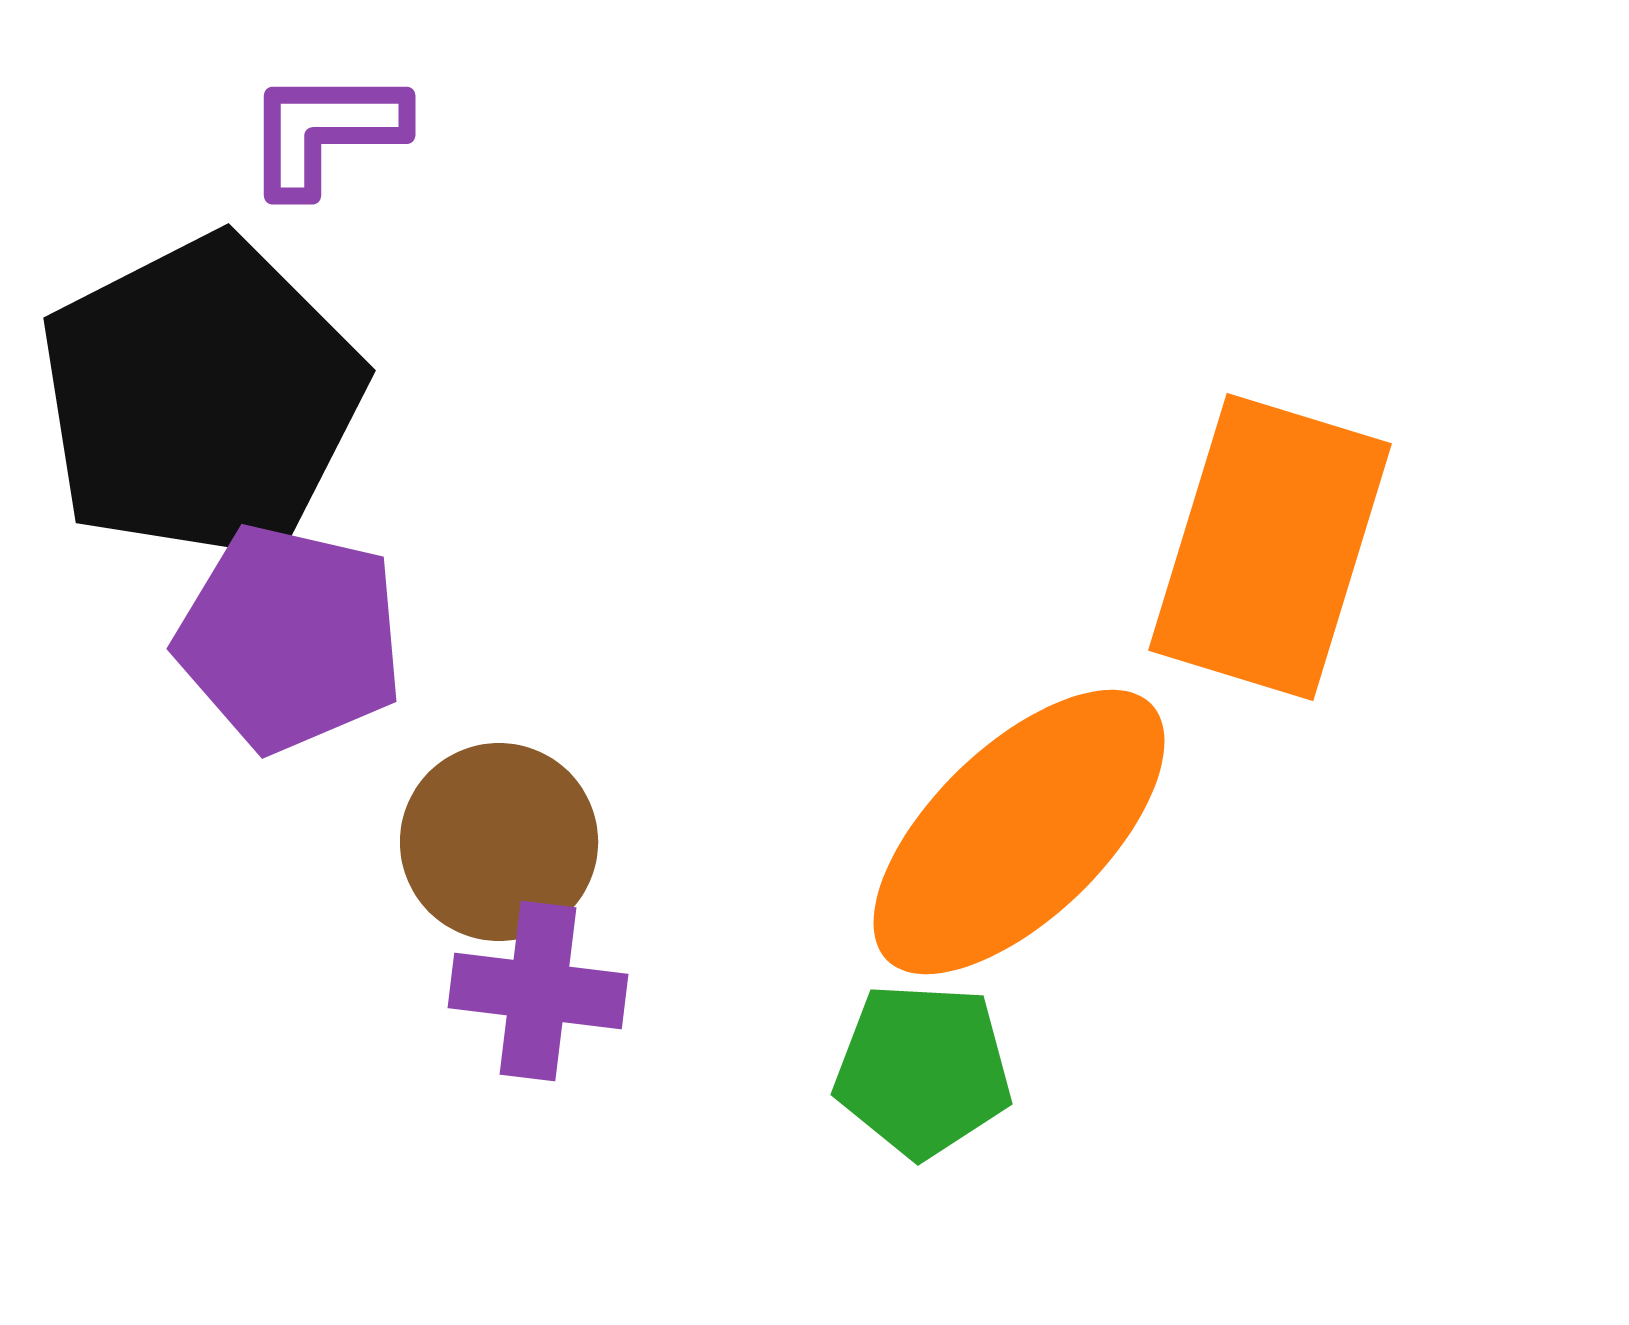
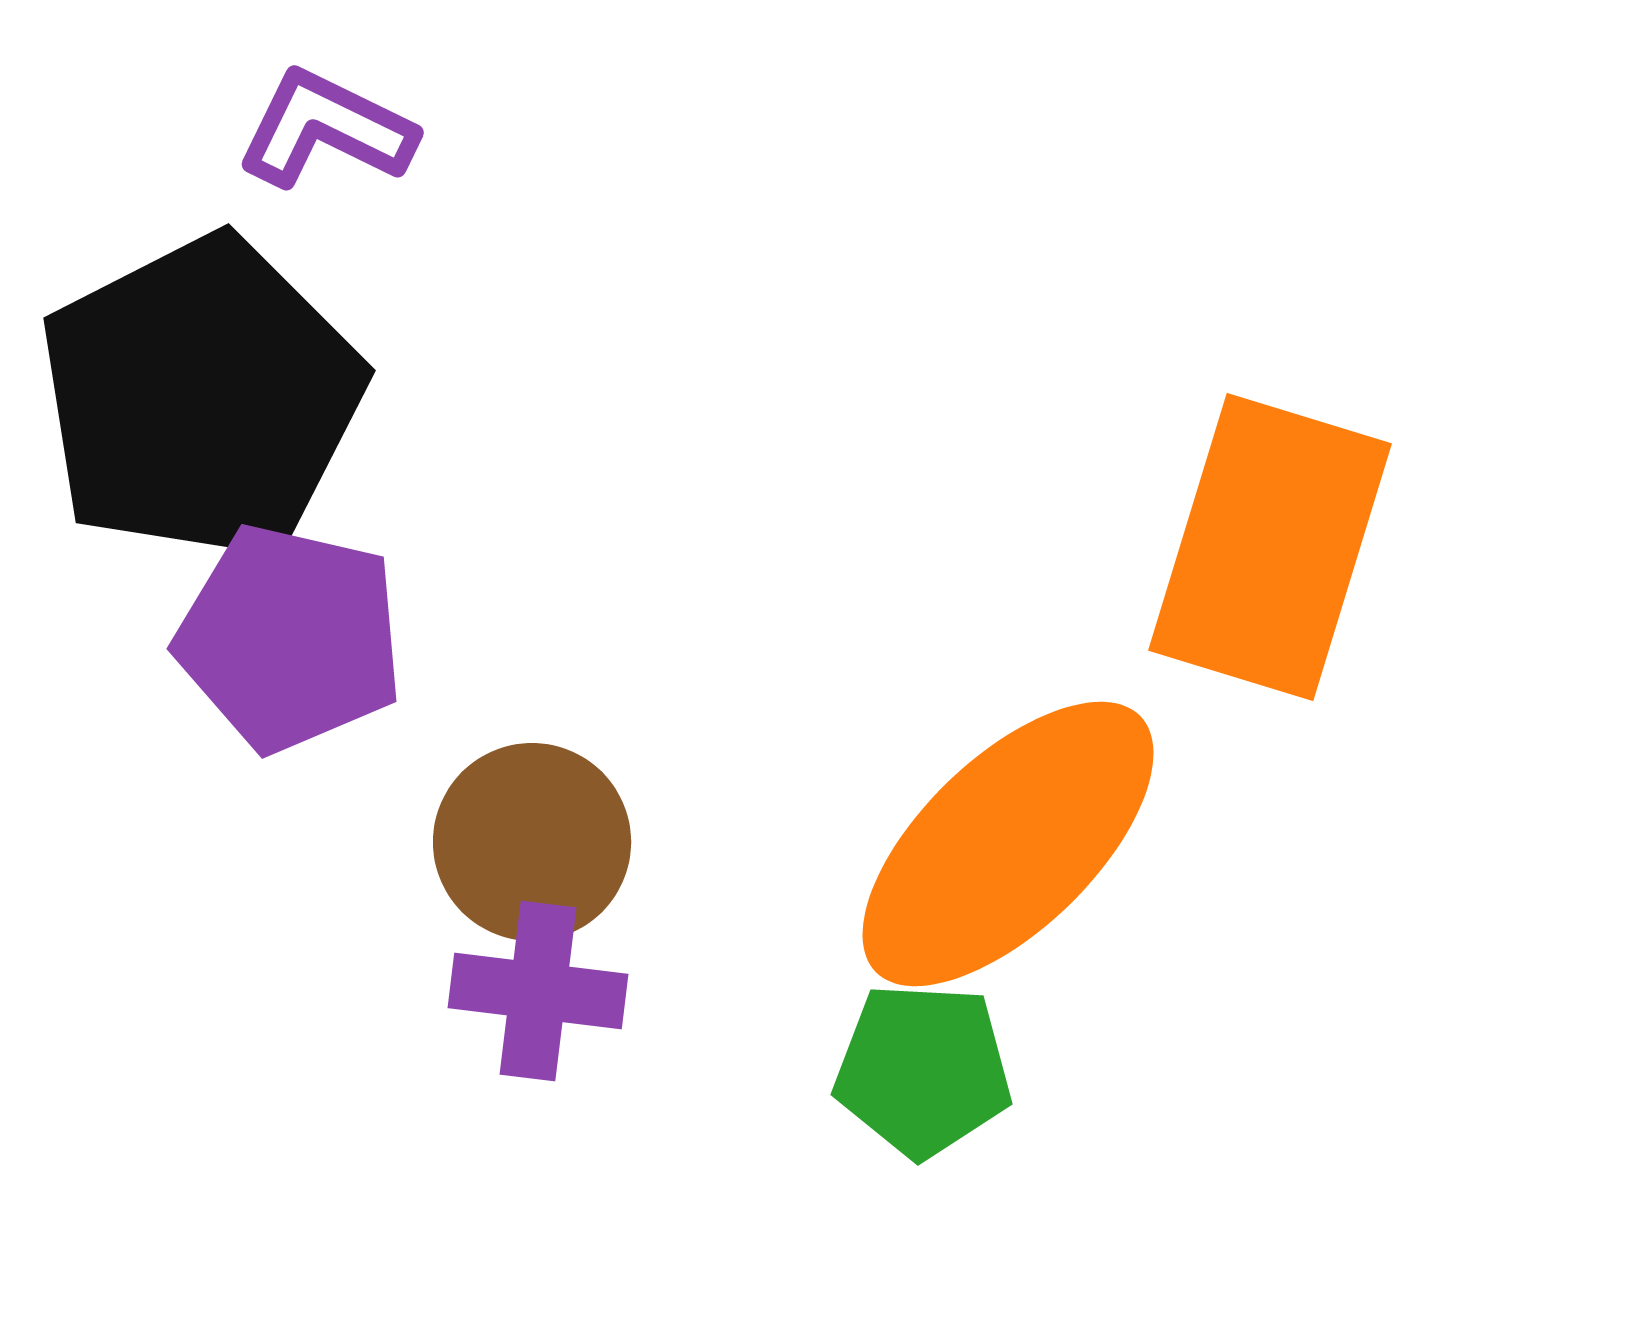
purple L-shape: moved 1 px right, 2 px up; rotated 26 degrees clockwise
orange ellipse: moved 11 px left, 12 px down
brown circle: moved 33 px right
